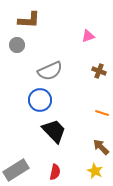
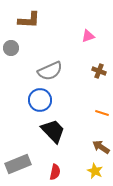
gray circle: moved 6 px left, 3 px down
black trapezoid: moved 1 px left
brown arrow: rotated 12 degrees counterclockwise
gray rectangle: moved 2 px right, 6 px up; rotated 10 degrees clockwise
